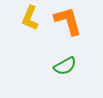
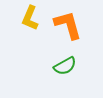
orange L-shape: moved 4 px down
